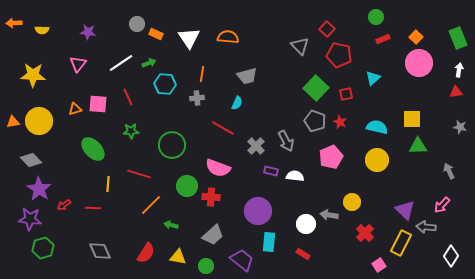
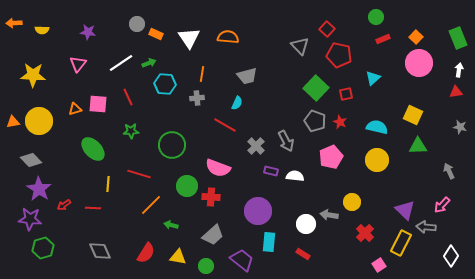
yellow square at (412, 119): moved 1 px right, 4 px up; rotated 24 degrees clockwise
red line at (223, 128): moved 2 px right, 3 px up
